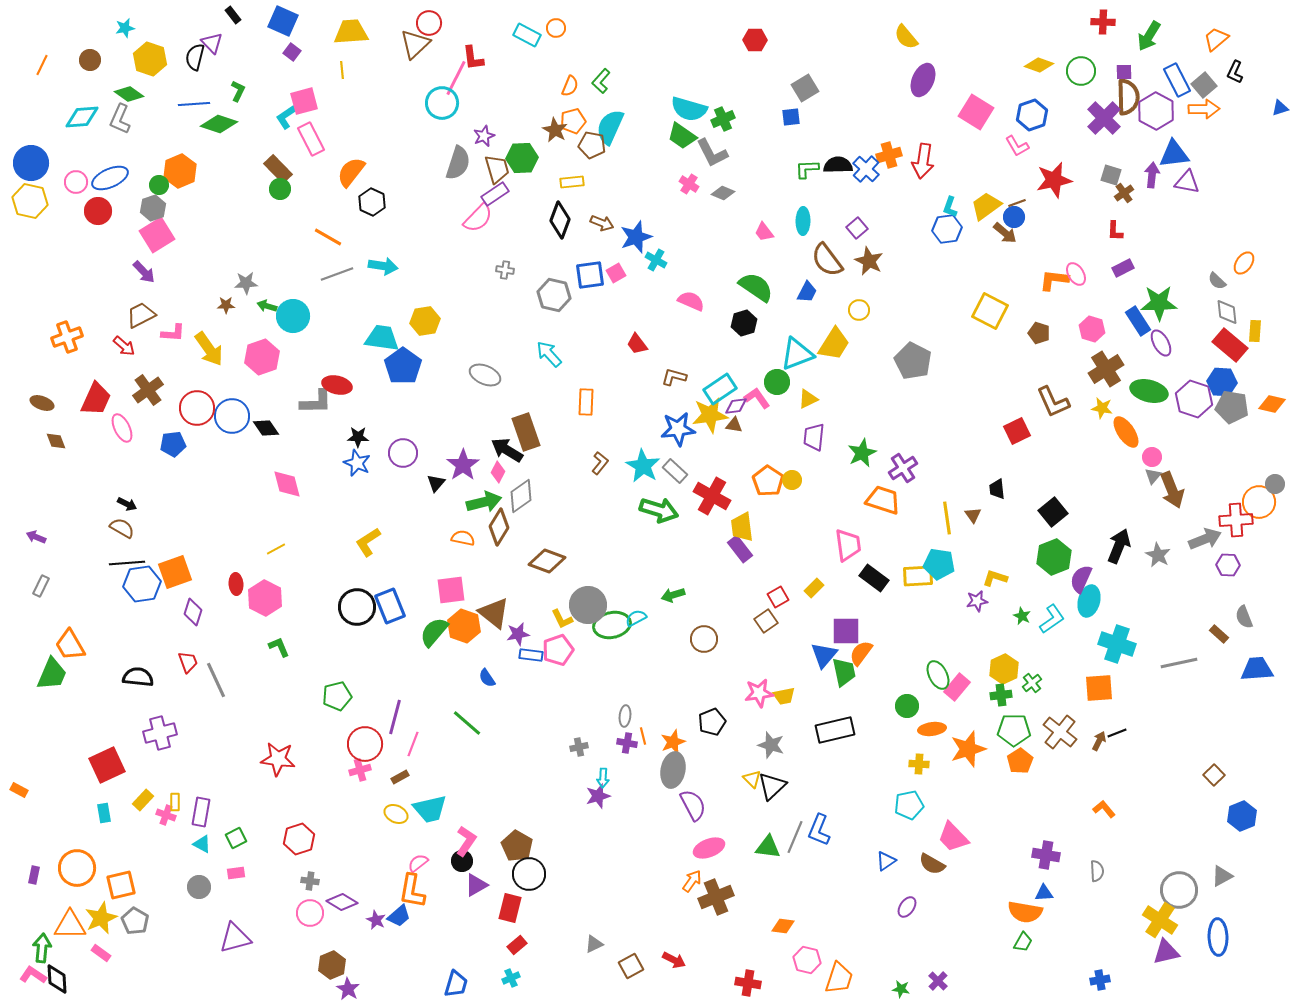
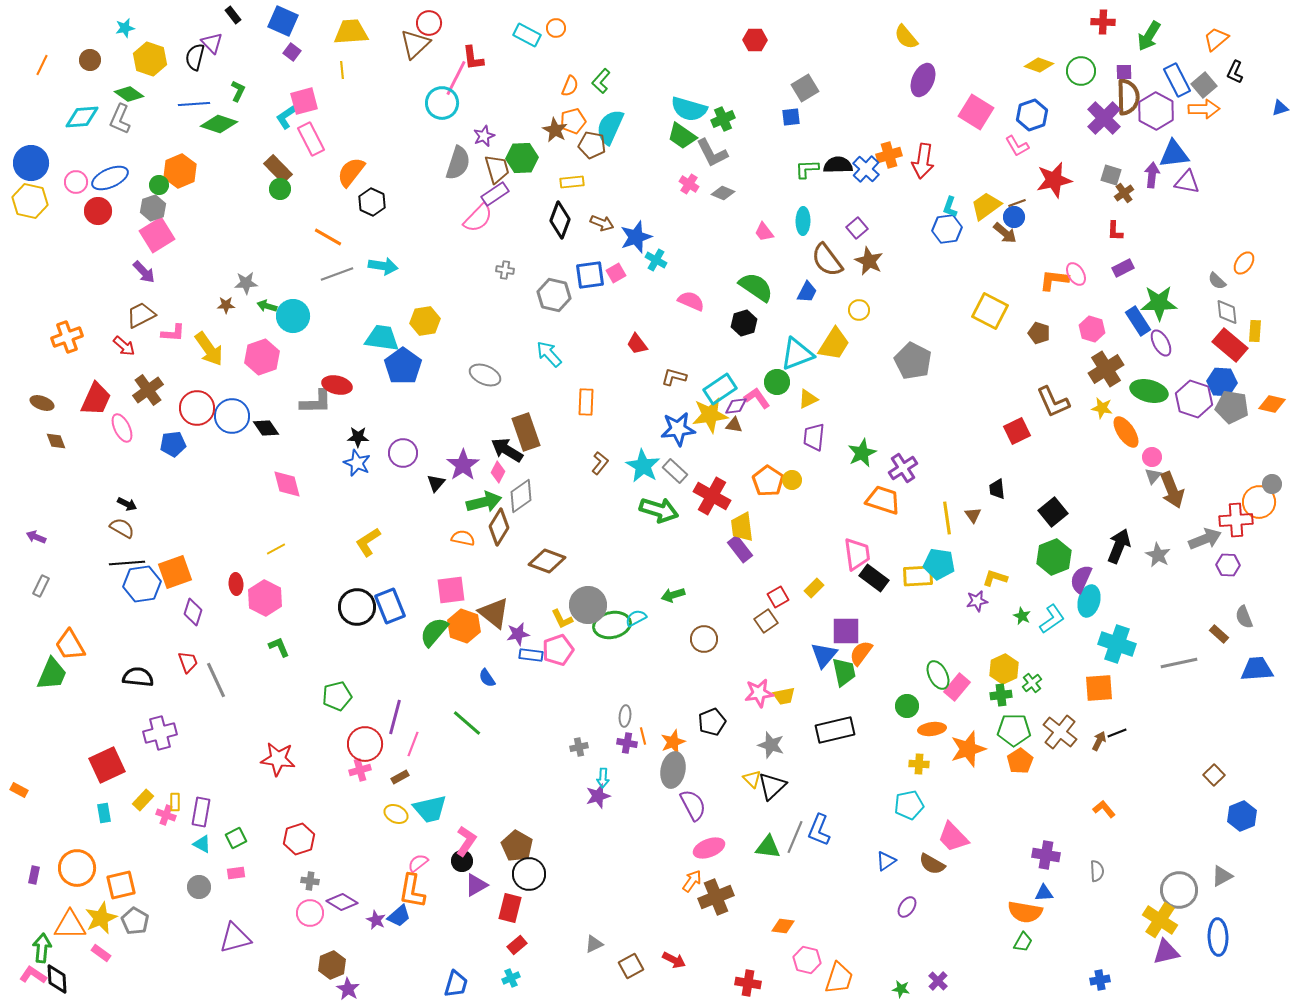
gray circle at (1275, 484): moved 3 px left
pink trapezoid at (848, 545): moved 9 px right, 9 px down
